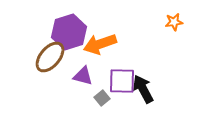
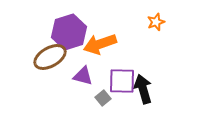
orange star: moved 18 px left; rotated 12 degrees counterclockwise
brown ellipse: rotated 20 degrees clockwise
black arrow: rotated 12 degrees clockwise
gray square: moved 1 px right
